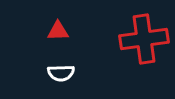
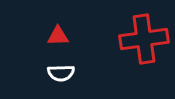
red triangle: moved 5 px down
